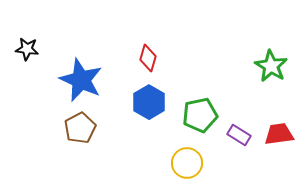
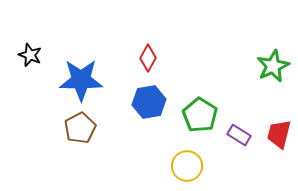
black star: moved 3 px right, 6 px down; rotated 15 degrees clockwise
red diamond: rotated 12 degrees clockwise
green star: moved 2 px right; rotated 16 degrees clockwise
blue star: rotated 24 degrees counterclockwise
blue hexagon: rotated 20 degrees clockwise
green pentagon: rotated 28 degrees counterclockwise
red trapezoid: rotated 68 degrees counterclockwise
yellow circle: moved 3 px down
